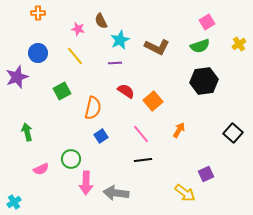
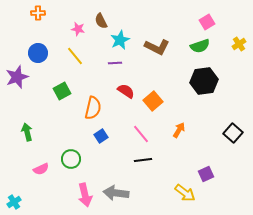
pink arrow: moved 1 px left, 12 px down; rotated 15 degrees counterclockwise
